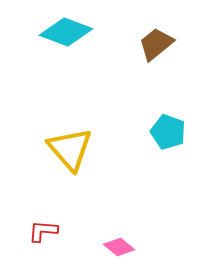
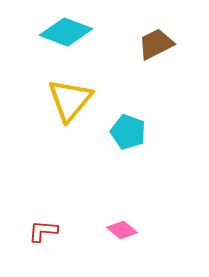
brown trapezoid: rotated 12 degrees clockwise
cyan pentagon: moved 40 px left
yellow triangle: moved 49 px up; rotated 21 degrees clockwise
pink diamond: moved 3 px right, 17 px up
